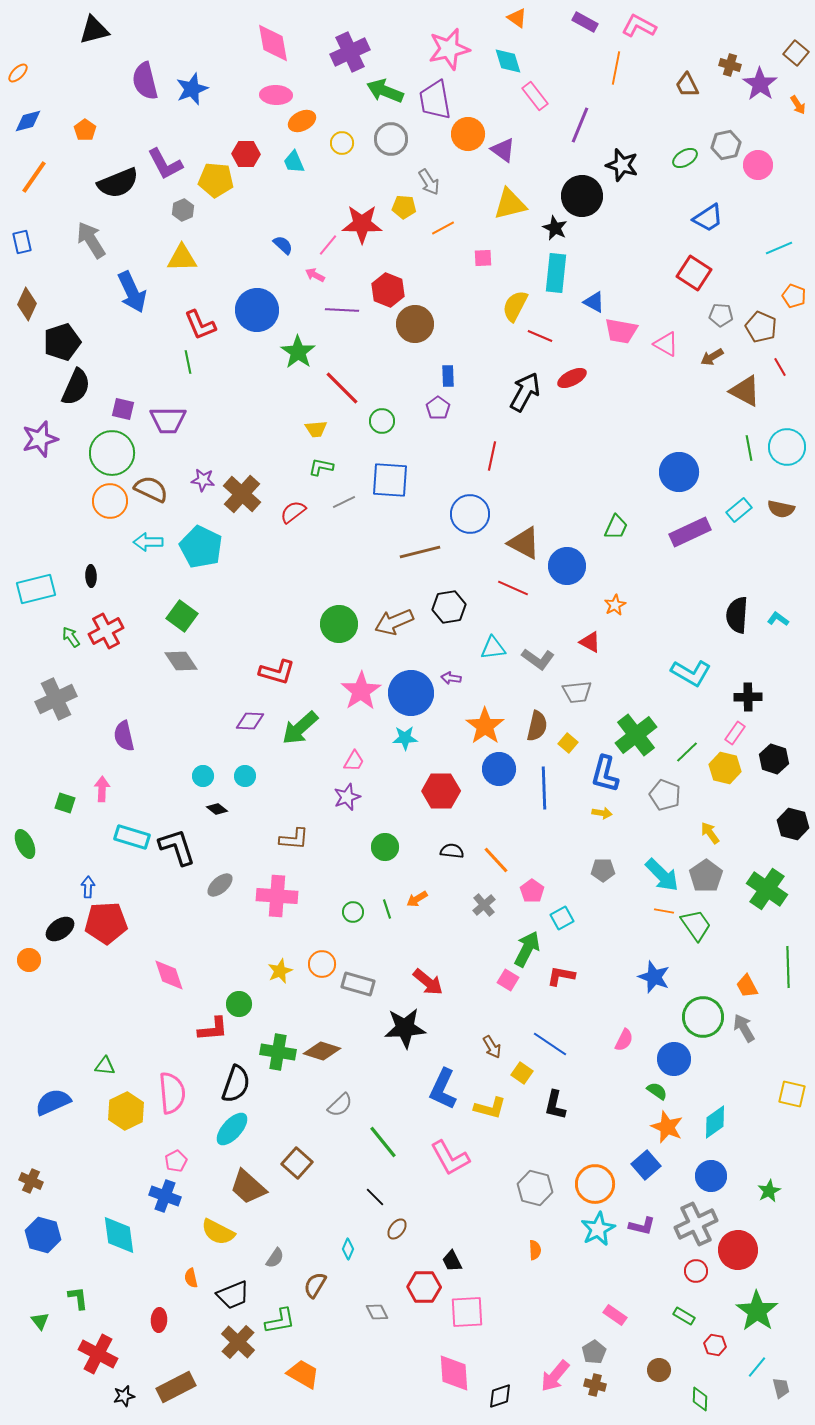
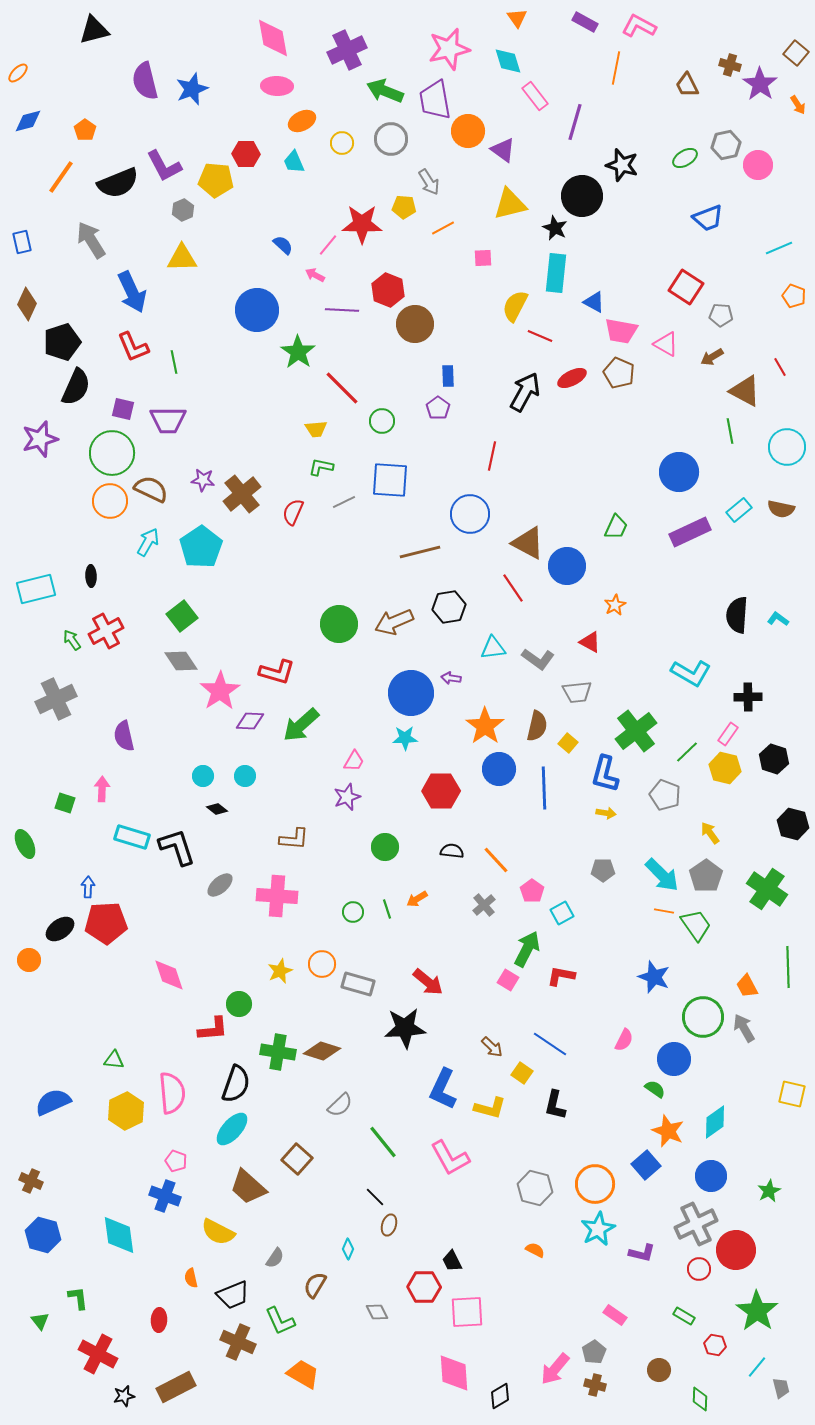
orange triangle at (517, 18): rotated 20 degrees clockwise
pink diamond at (273, 43): moved 5 px up
purple cross at (350, 52): moved 3 px left, 2 px up
pink ellipse at (276, 95): moved 1 px right, 9 px up
purple line at (580, 125): moved 5 px left, 3 px up; rotated 6 degrees counterclockwise
orange circle at (468, 134): moved 3 px up
purple L-shape at (165, 164): moved 1 px left, 2 px down
orange line at (34, 177): moved 27 px right
blue trapezoid at (708, 218): rotated 12 degrees clockwise
red square at (694, 273): moved 8 px left, 14 px down
red L-shape at (200, 325): moved 67 px left, 22 px down
brown pentagon at (761, 327): moved 142 px left, 46 px down
green line at (188, 362): moved 14 px left
green line at (749, 448): moved 19 px left, 17 px up
brown cross at (242, 494): rotated 9 degrees clockwise
red semicircle at (293, 512): rotated 28 degrees counterclockwise
cyan arrow at (148, 542): rotated 120 degrees clockwise
brown triangle at (524, 543): moved 4 px right
cyan pentagon at (201, 547): rotated 12 degrees clockwise
red line at (513, 588): rotated 32 degrees clockwise
green square at (182, 616): rotated 16 degrees clockwise
green arrow at (71, 637): moved 1 px right, 3 px down
pink star at (361, 691): moved 141 px left
green arrow at (300, 728): moved 1 px right, 3 px up
pink rectangle at (735, 733): moved 7 px left, 1 px down
green cross at (636, 735): moved 4 px up
yellow arrow at (602, 813): moved 4 px right
cyan square at (562, 918): moved 5 px up
brown arrow at (492, 1047): rotated 15 degrees counterclockwise
green triangle at (105, 1066): moved 9 px right, 6 px up
green semicircle at (657, 1091): moved 2 px left, 2 px up
orange star at (667, 1127): moved 1 px right, 4 px down
pink pentagon at (176, 1161): rotated 25 degrees counterclockwise
brown square at (297, 1163): moved 4 px up
purple L-shape at (642, 1226): moved 27 px down
brown ellipse at (397, 1229): moved 8 px left, 4 px up; rotated 20 degrees counterclockwise
orange semicircle at (535, 1250): rotated 60 degrees counterclockwise
red circle at (738, 1250): moved 2 px left
red circle at (696, 1271): moved 3 px right, 2 px up
green L-shape at (280, 1321): rotated 76 degrees clockwise
brown cross at (238, 1342): rotated 20 degrees counterclockwise
pink arrow at (555, 1376): moved 7 px up
black diamond at (500, 1396): rotated 12 degrees counterclockwise
